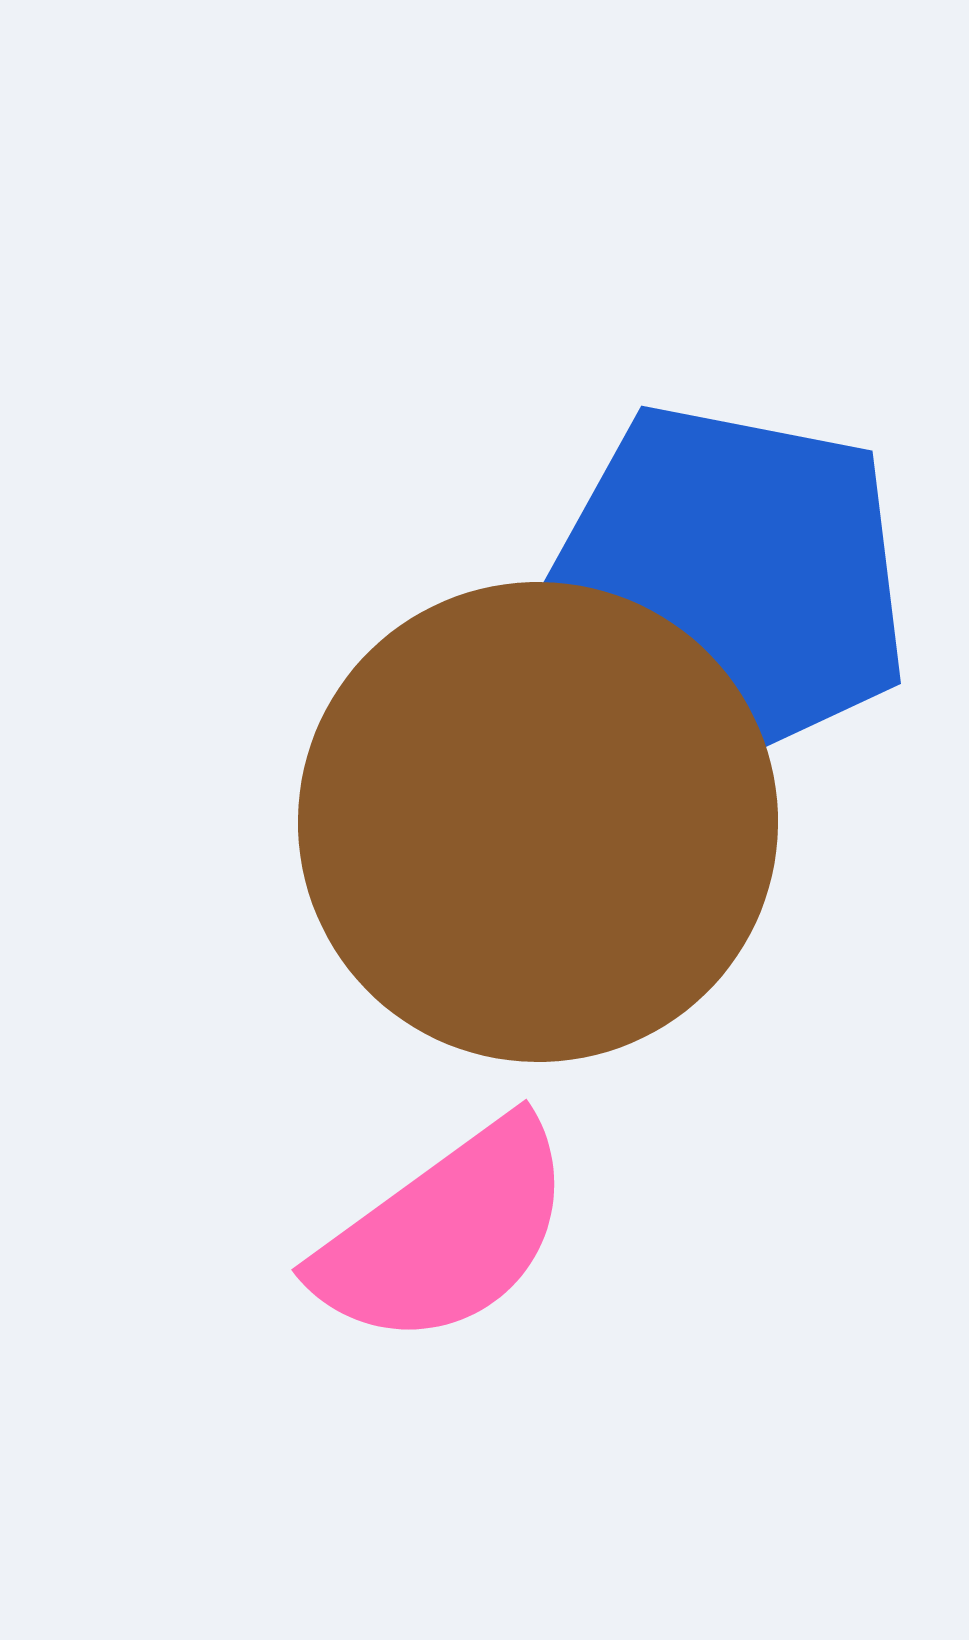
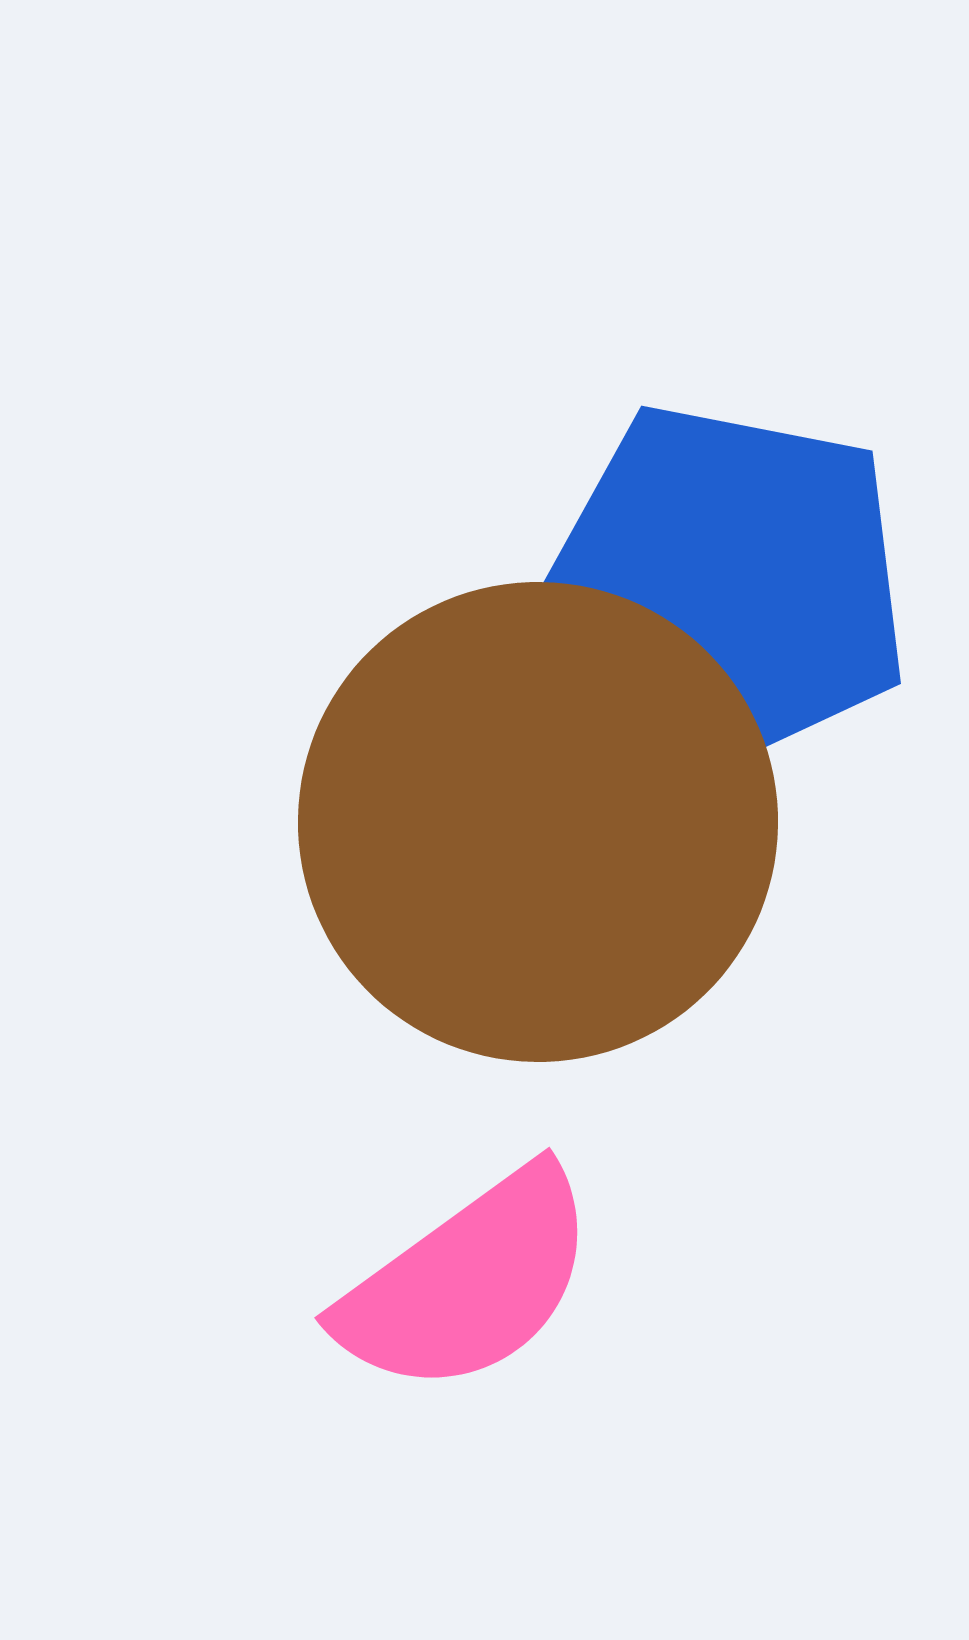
pink semicircle: moved 23 px right, 48 px down
